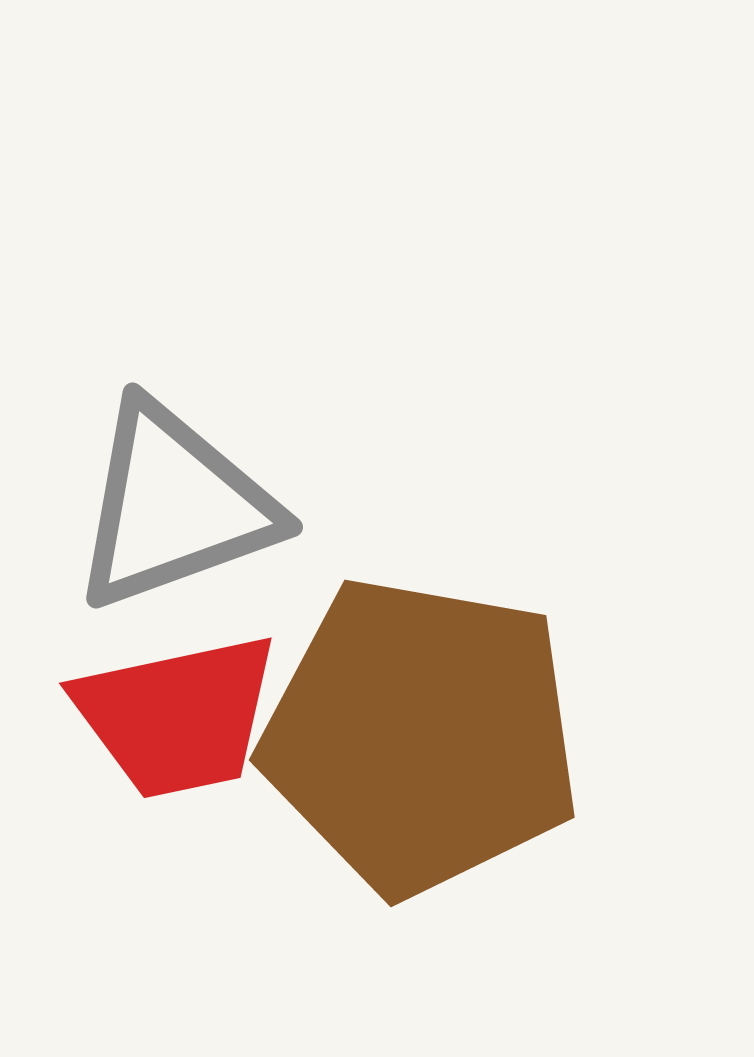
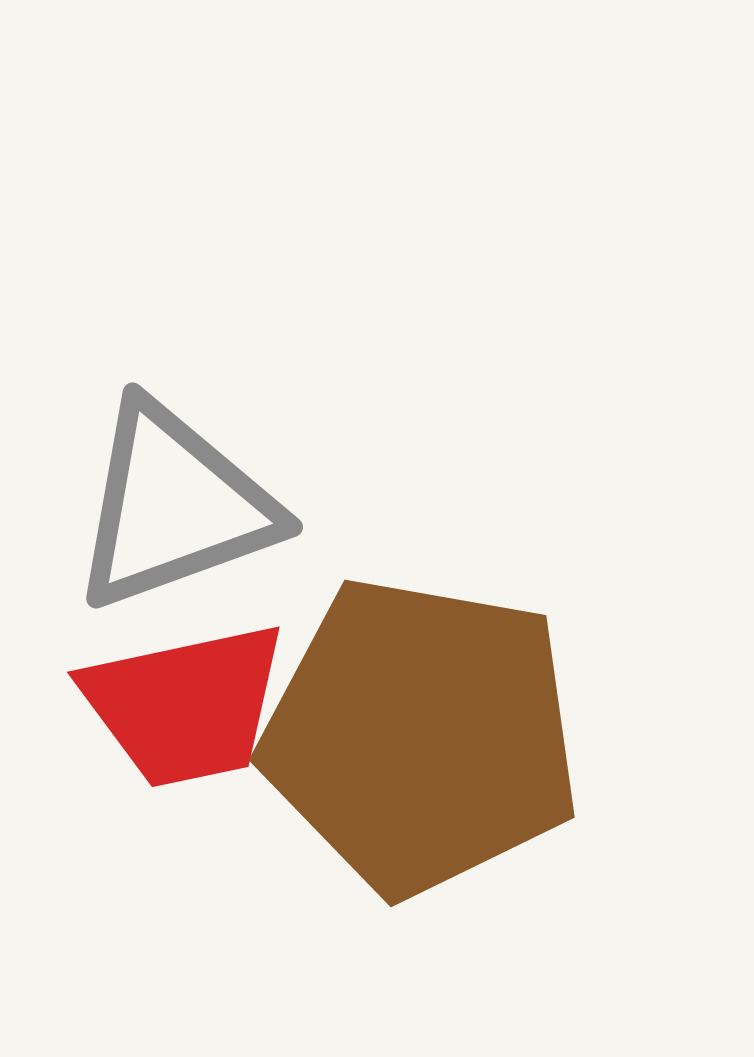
red trapezoid: moved 8 px right, 11 px up
